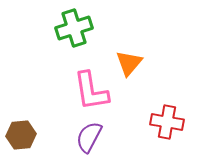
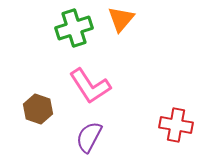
orange triangle: moved 8 px left, 44 px up
pink L-shape: moved 1 px left, 5 px up; rotated 24 degrees counterclockwise
red cross: moved 9 px right, 3 px down
brown hexagon: moved 17 px right, 26 px up; rotated 24 degrees clockwise
